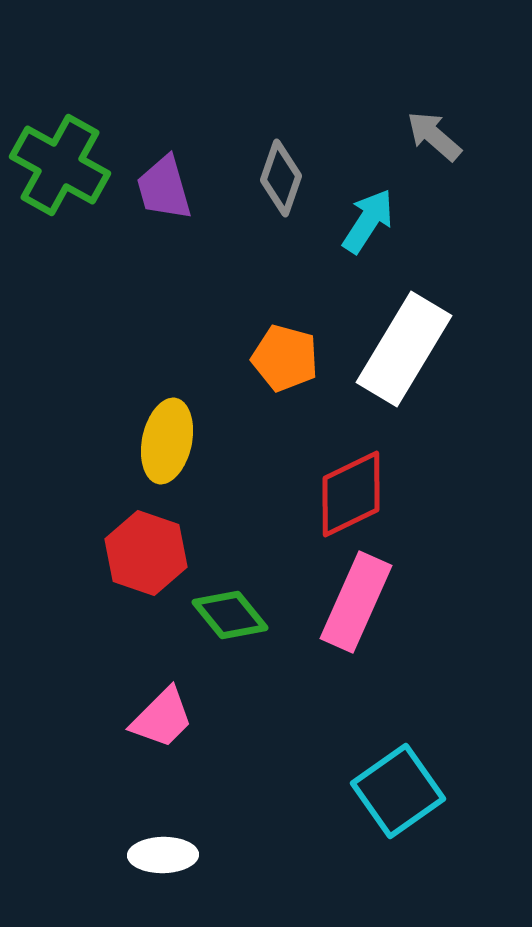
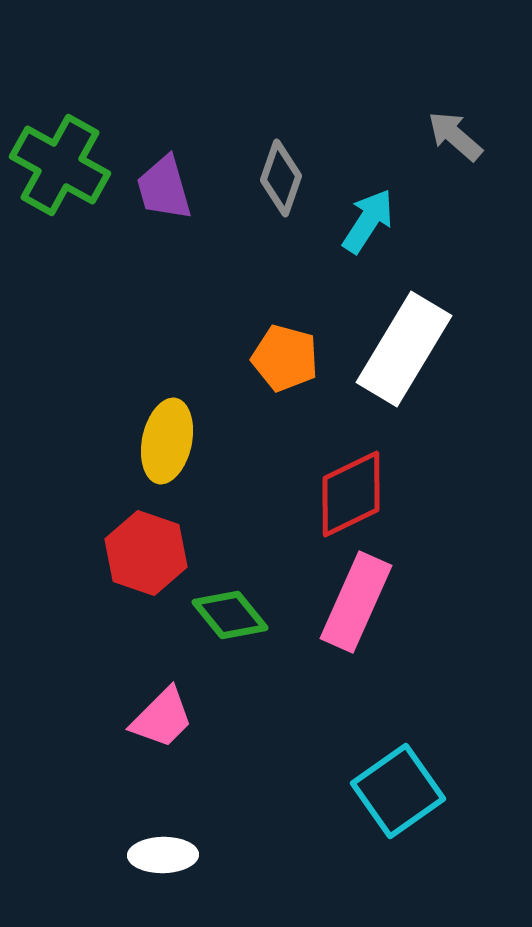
gray arrow: moved 21 px right
